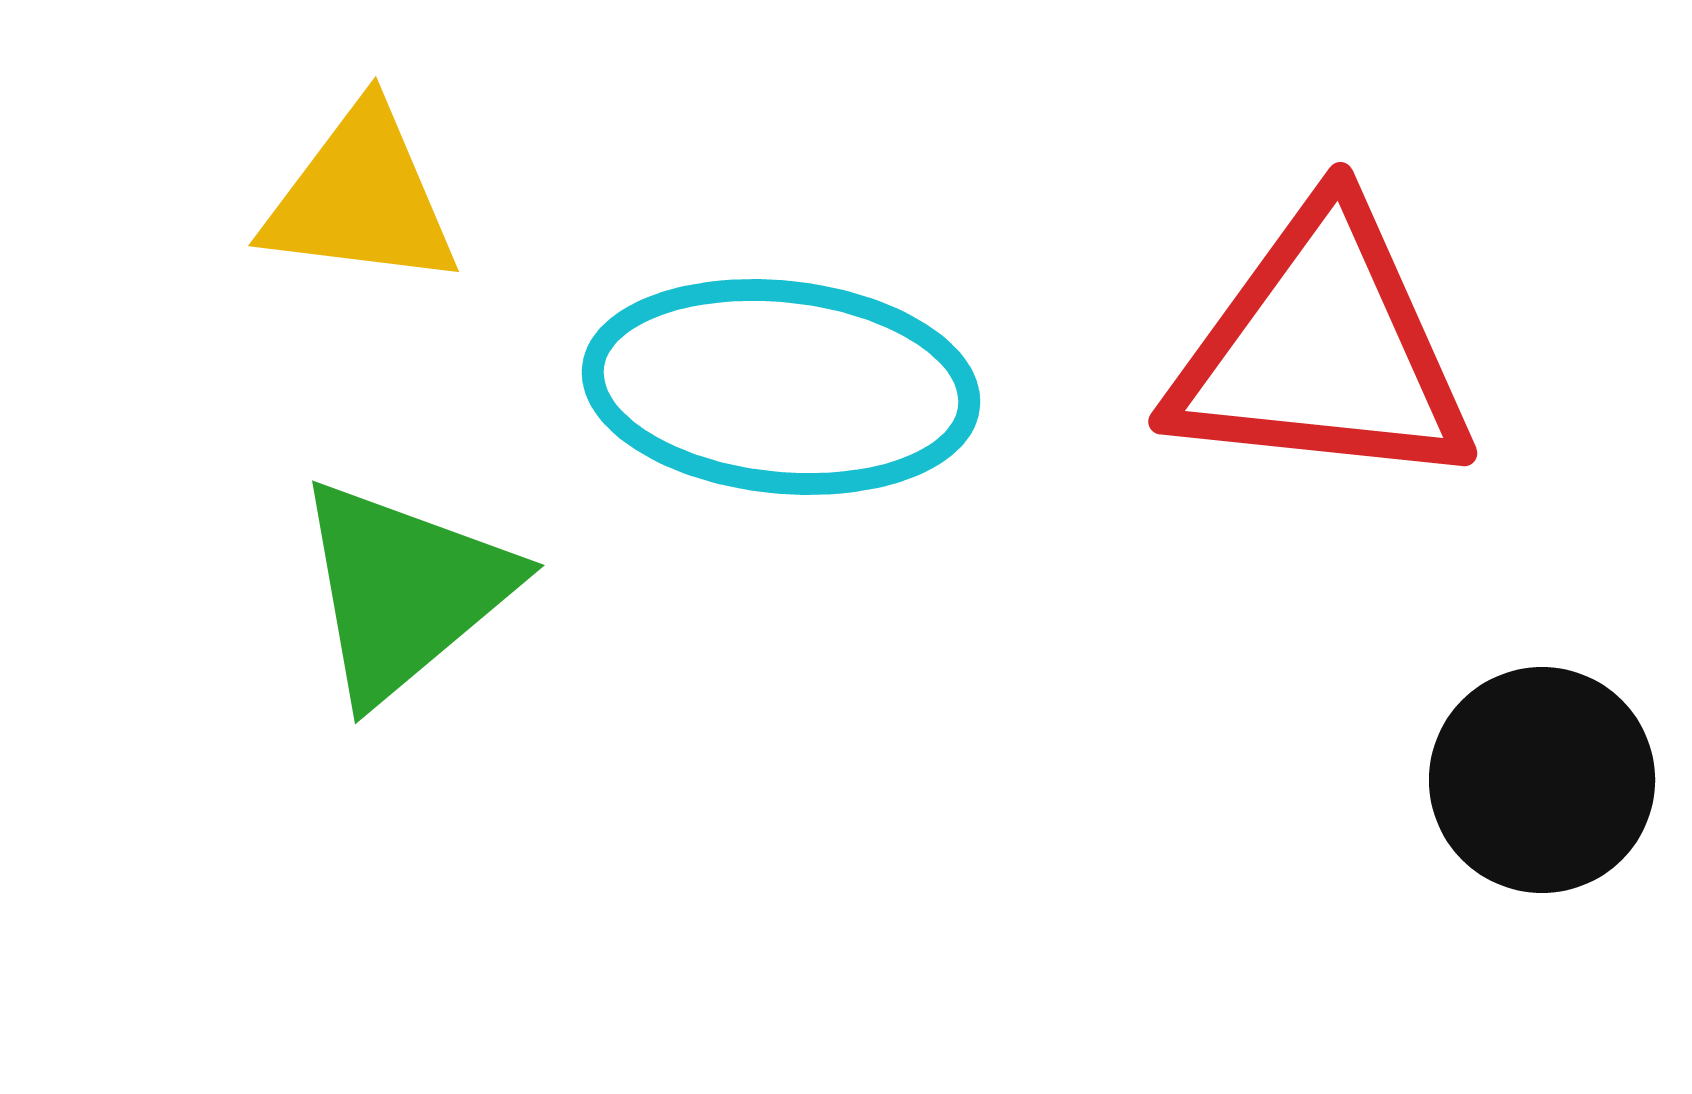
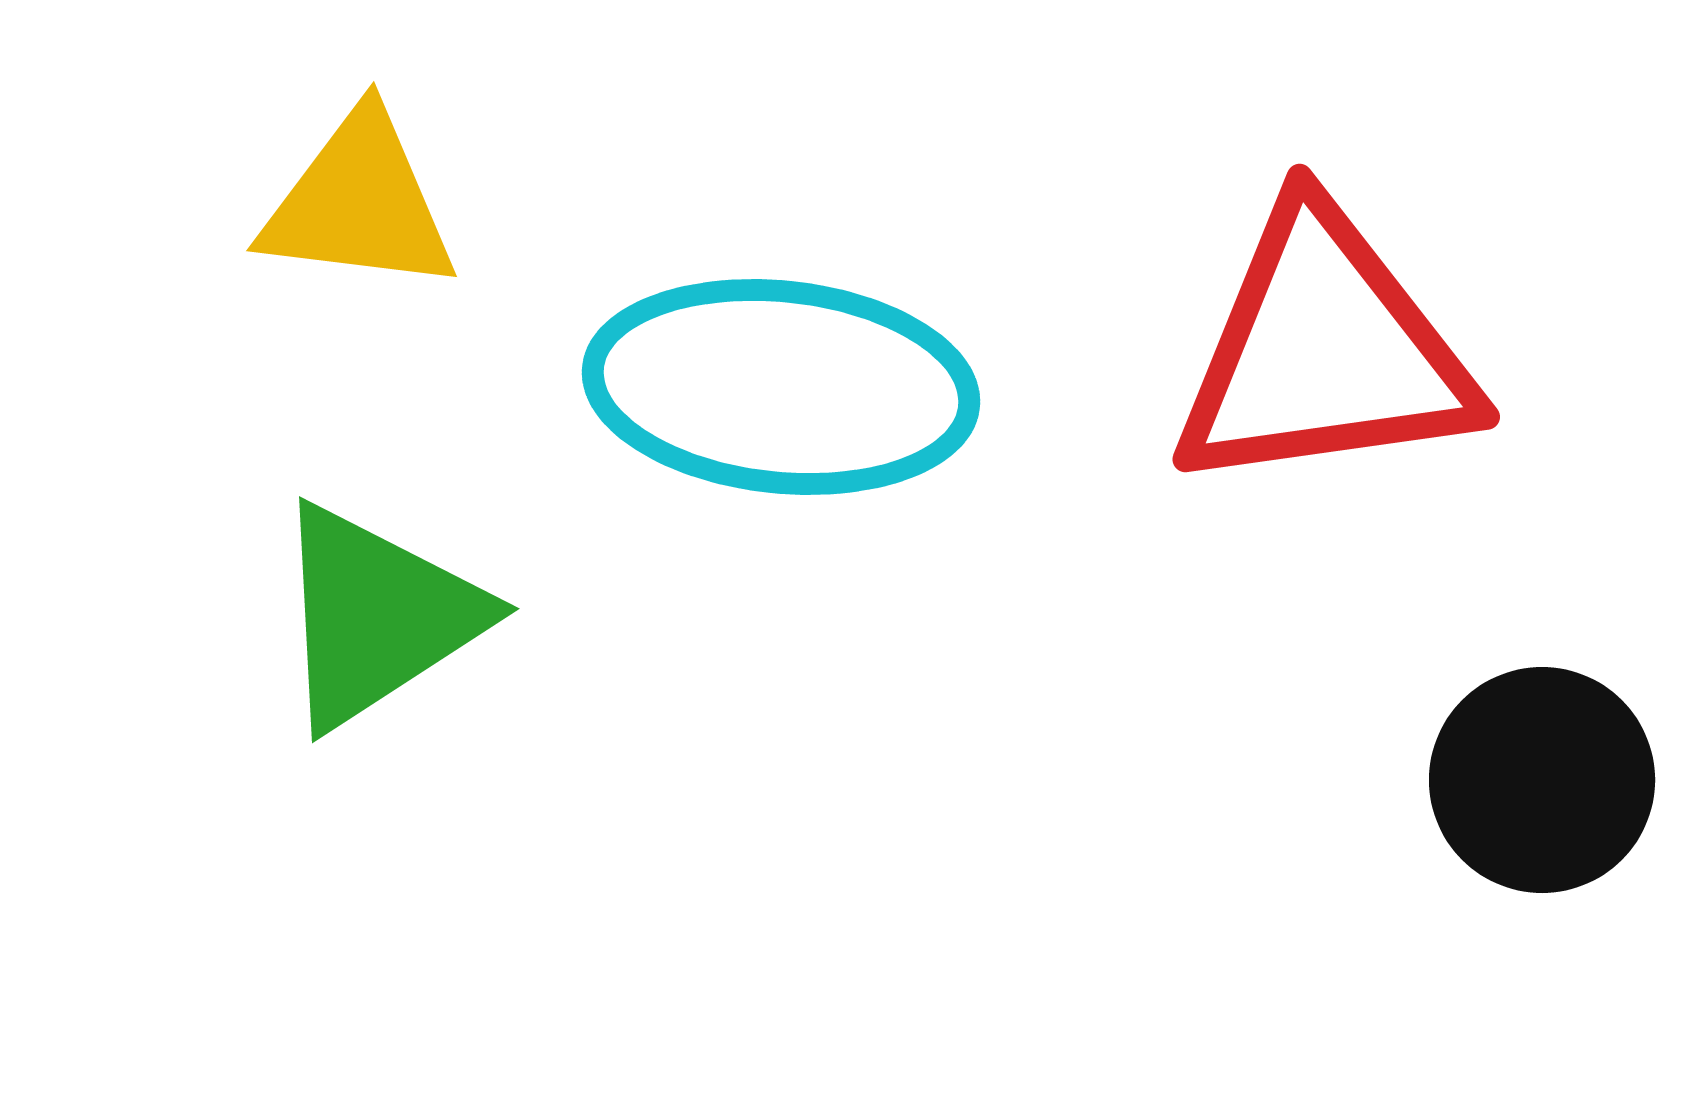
yellow triangle: moved 2 px left, 5 px down
red triangle: moved 2 px right, 1 px down; rotated 14 degrees counterclockwise
green triangle: moved 27 px left, 26 px down; rotated 7 degrees clockwise
